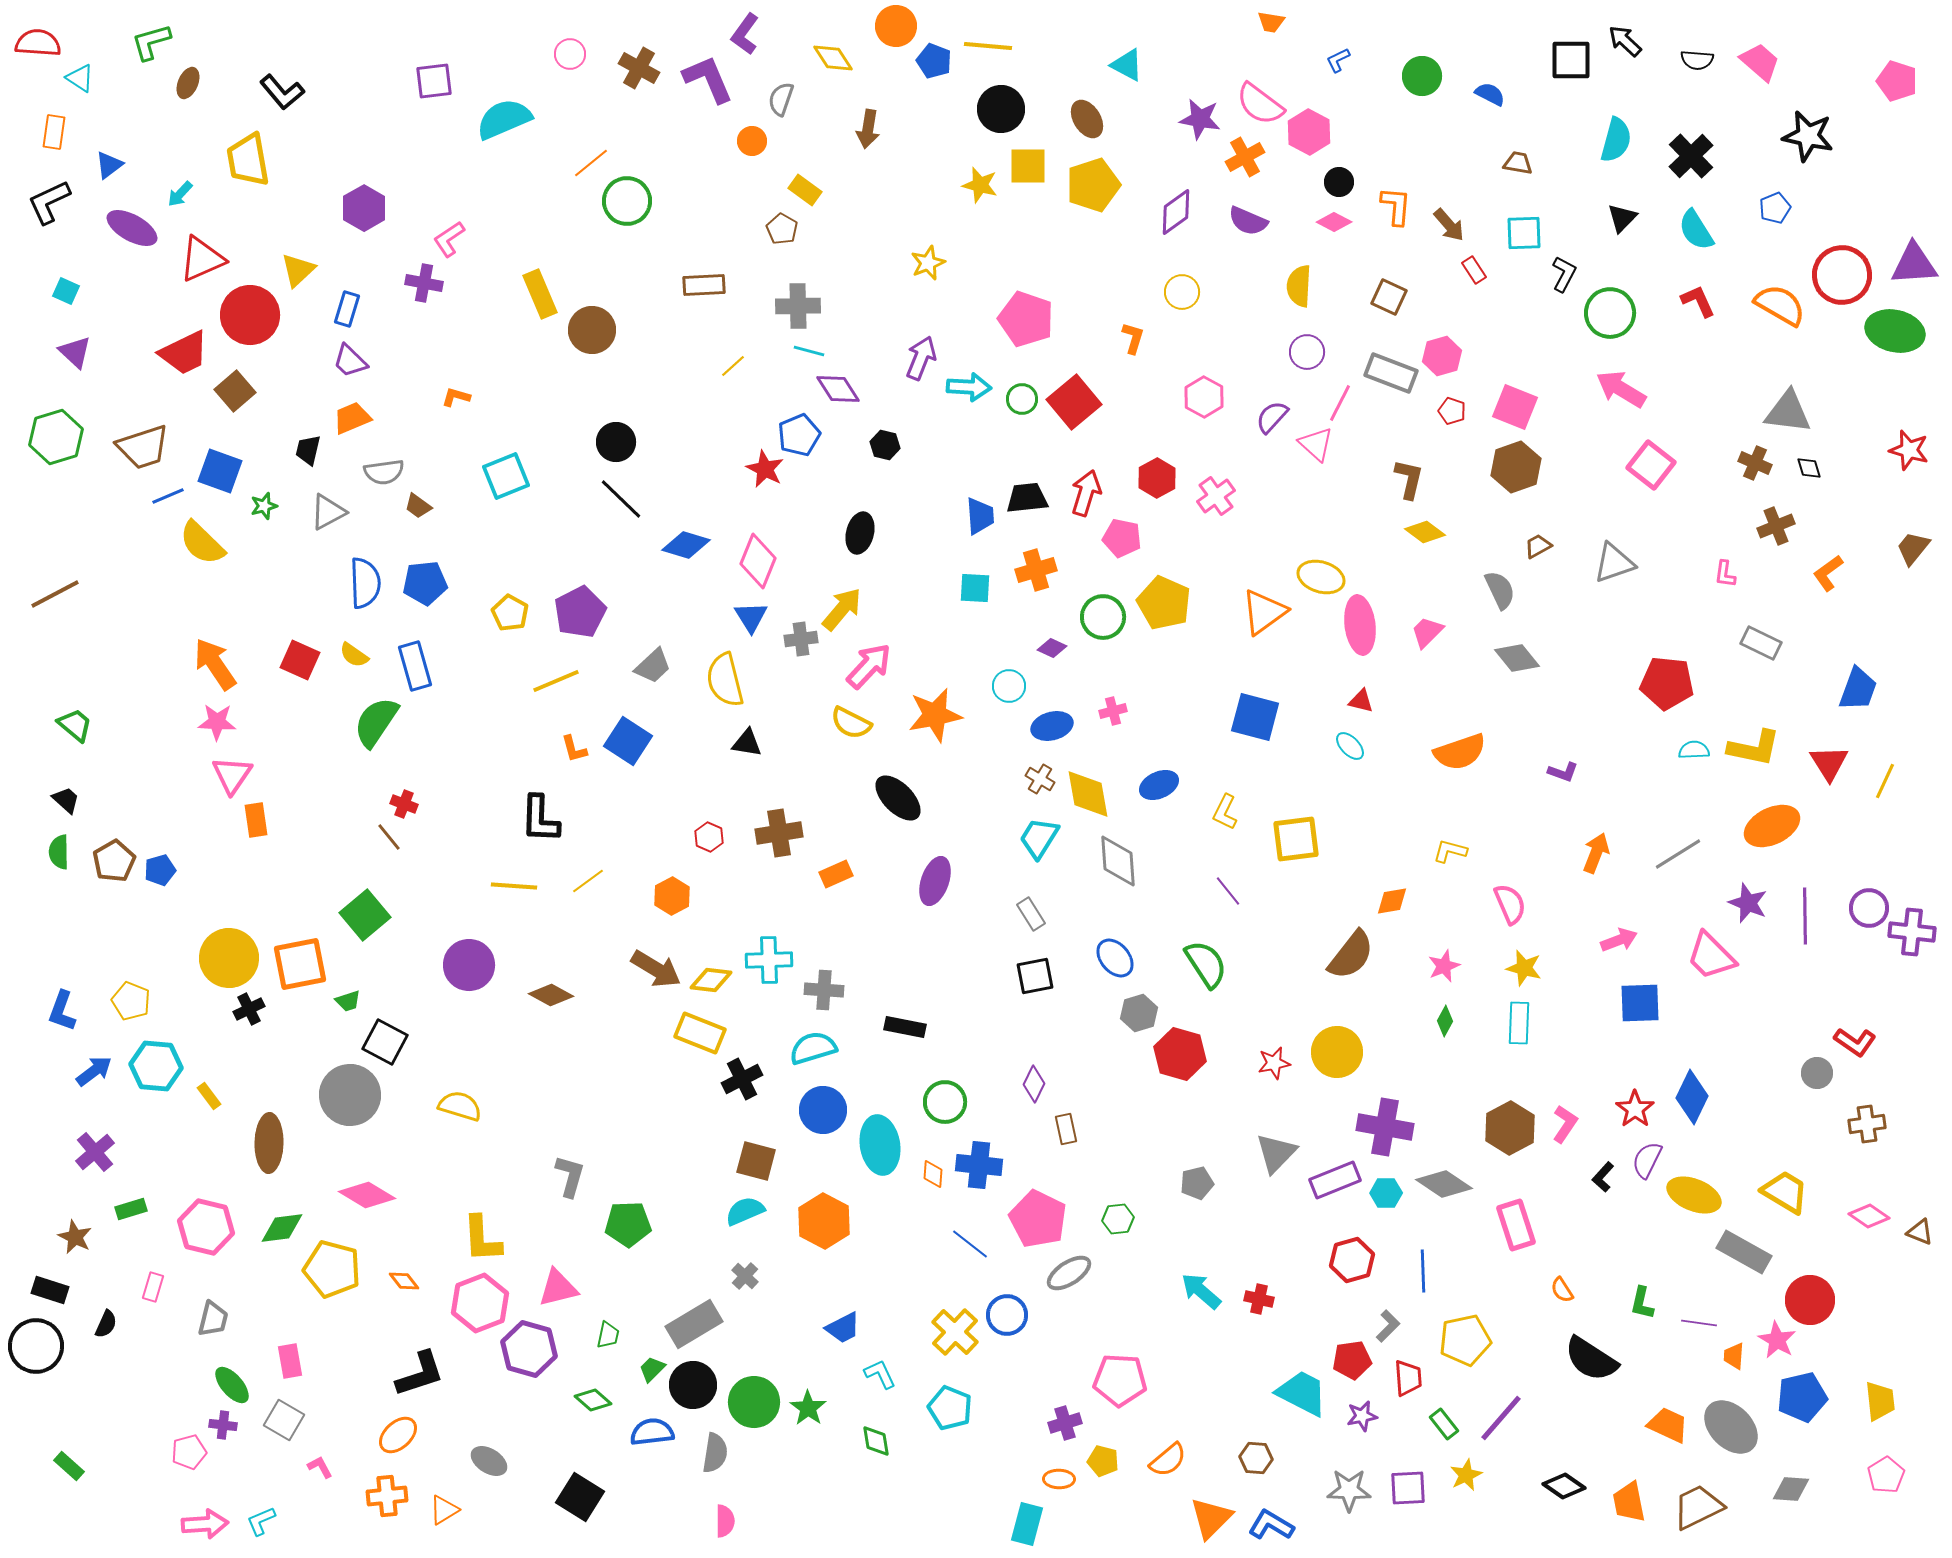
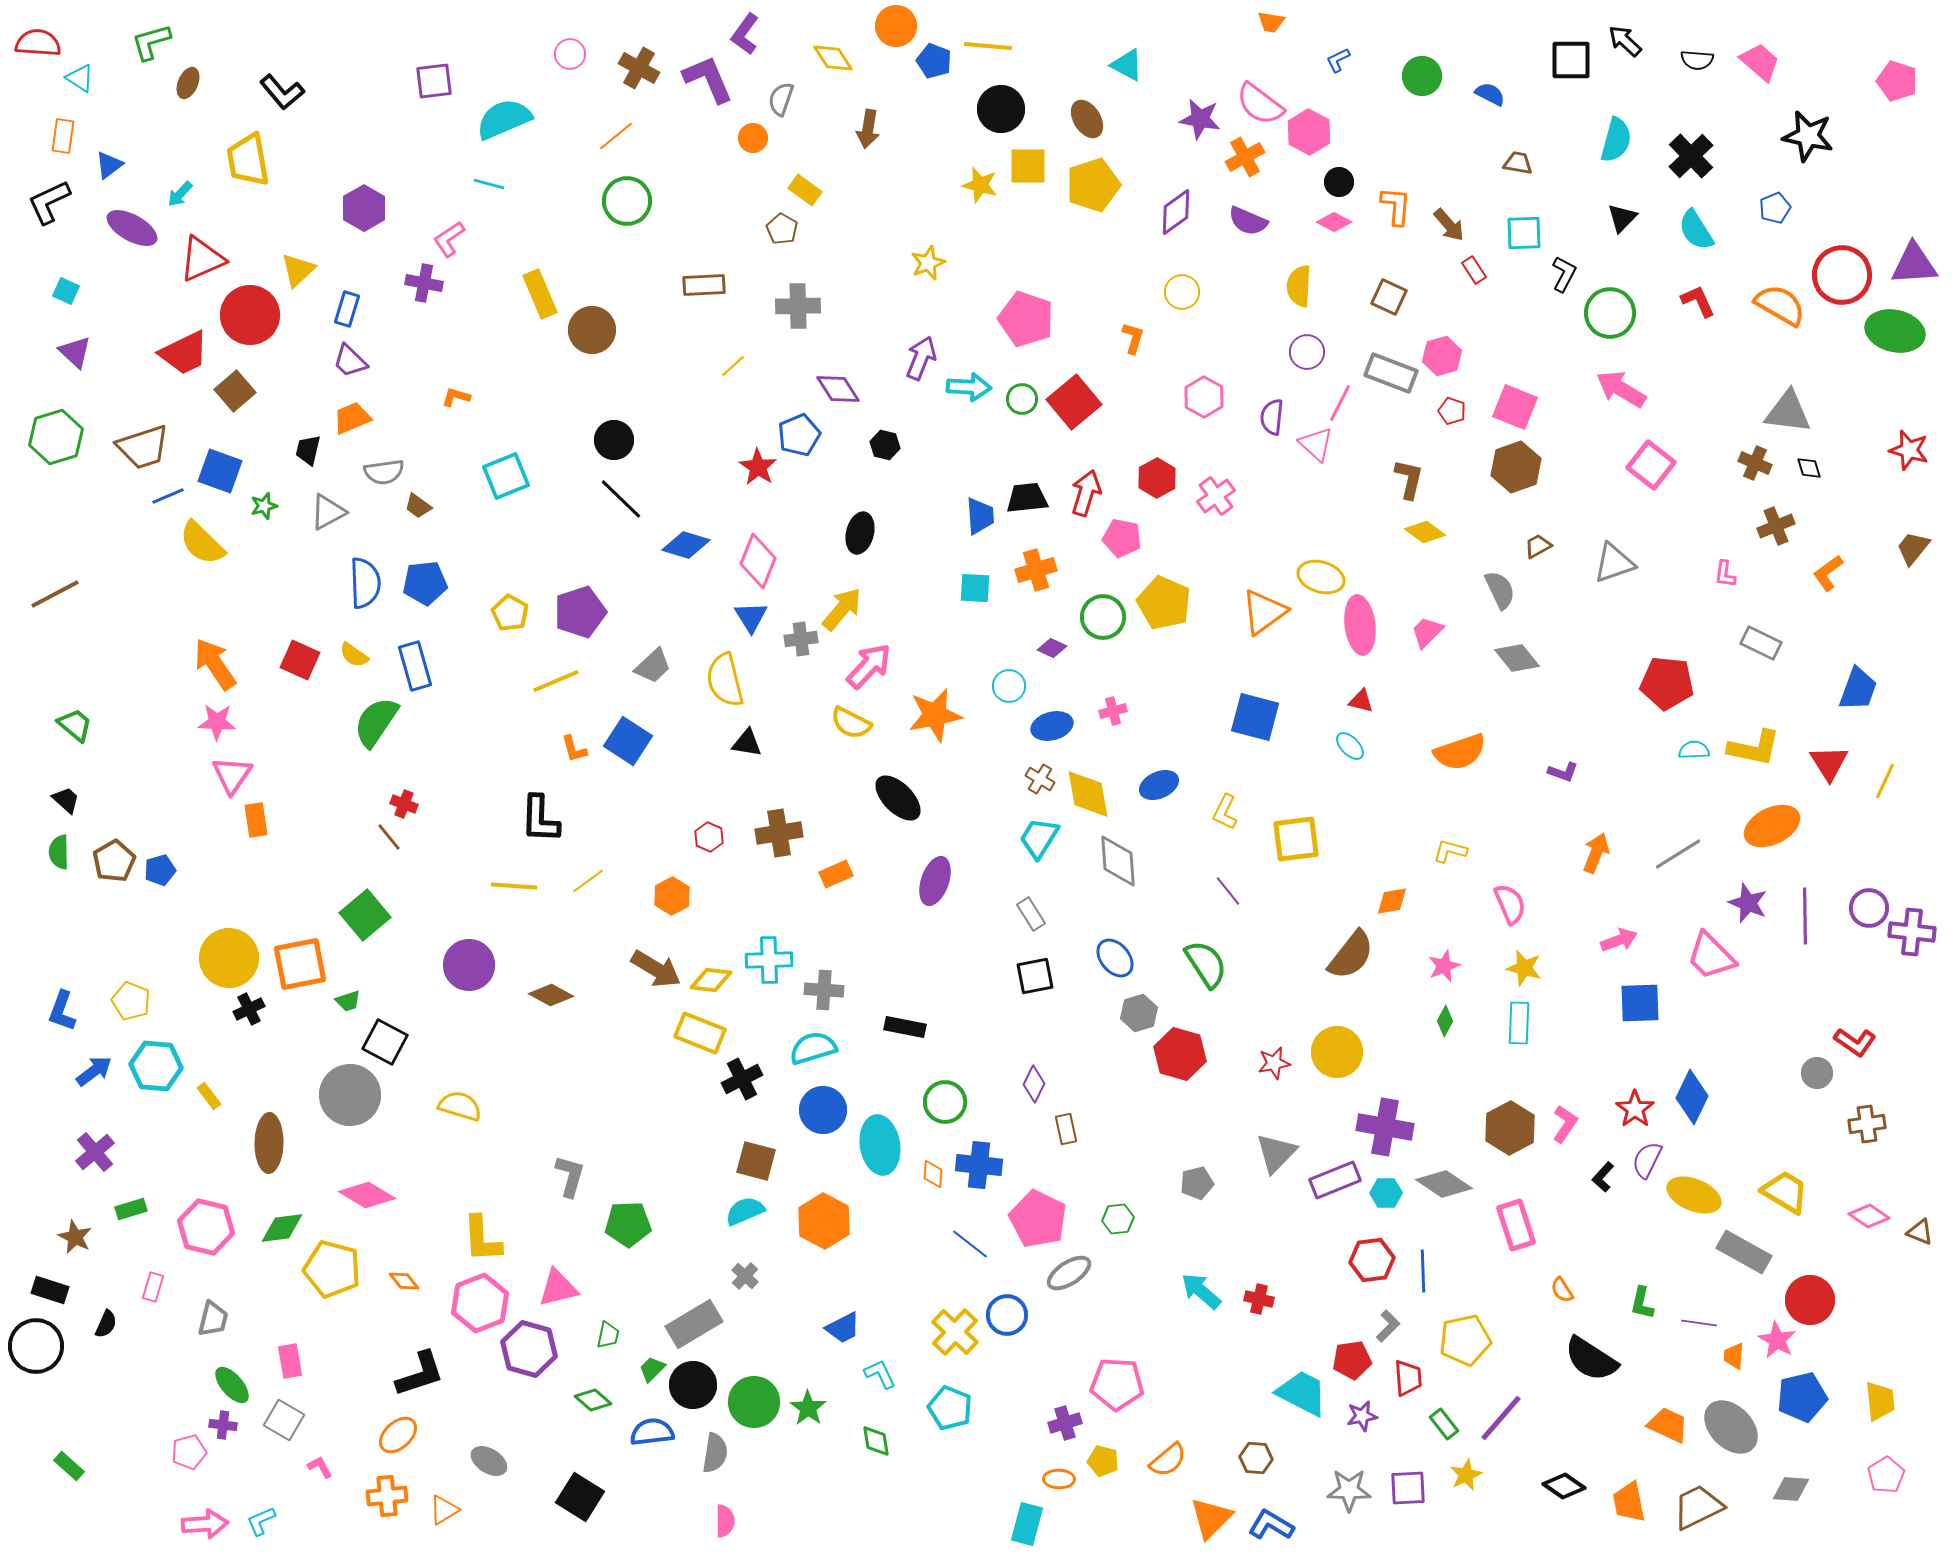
orange rectangle at (54, 132): moved 9 px right, 4 px down
orange circle at (752, 141): moved 1 px right, 3 px up
orange line at (591, 163): moved 25 px right, 27 px up
cyan line at (809, 351): moved 320 px left, 167 px up
purple semicircle at (1272, 417): rotated 36 degrees counterclockwise
black circle at (616, 442): moved 2 px left, 2 px up
red star at (765, 469): moved 7 px left, 2 px up; rotated 6 degrees clockwise
purple pentagon at (580, 612): rotated 9 degrees clockwise
red hexagon at (1352, 1260): moved 20 px right; rotated 9 degrees clockwise
pink pentagon at (1120, 1380): moved 3 px left, 4 px down
